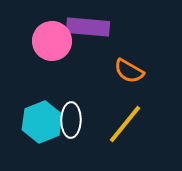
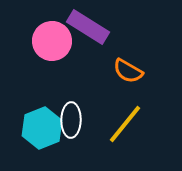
purple rectangle: rotated 27 degrees clockwise
orange semicircle: moved 1 px left
cyan hexagon: moved 6 px down
